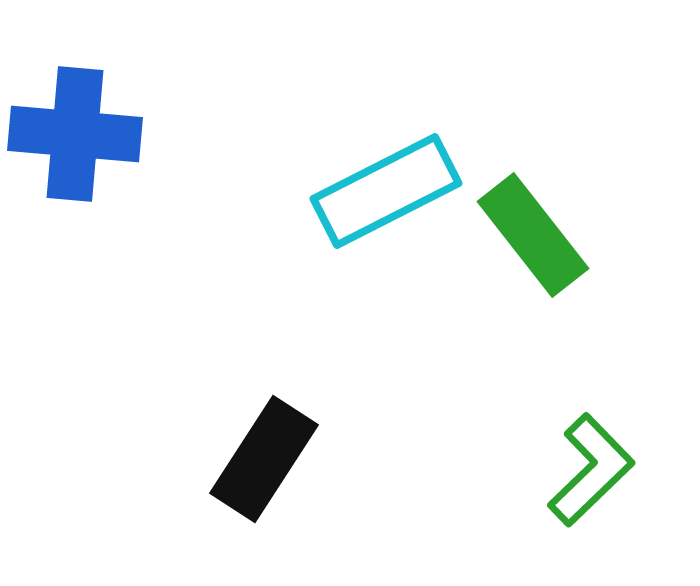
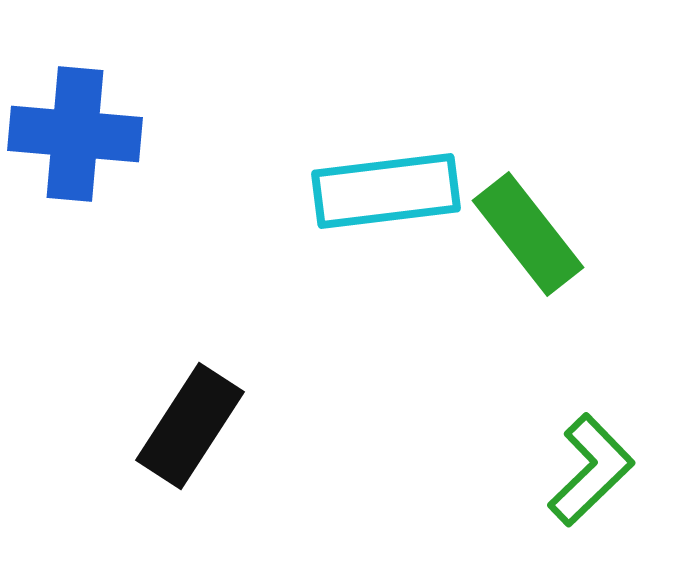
cyan rectangle: rotated 20 degrees clockwise
green rectangle: moved 5 px left, 1 px up
black rectangle: moved 74 px left, 33 px up
